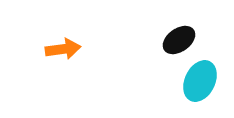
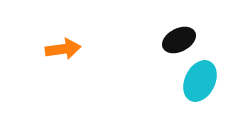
black ellipse: rotated 8 degrees clockwise
